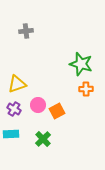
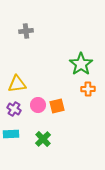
green star: rotated 20 degrees clockwise
yellow triangle: rotated 12 degrees clockwise
orange cross: moved 2 px right
orange square: moved 5 px up; rotated 14 degrees clockwise
